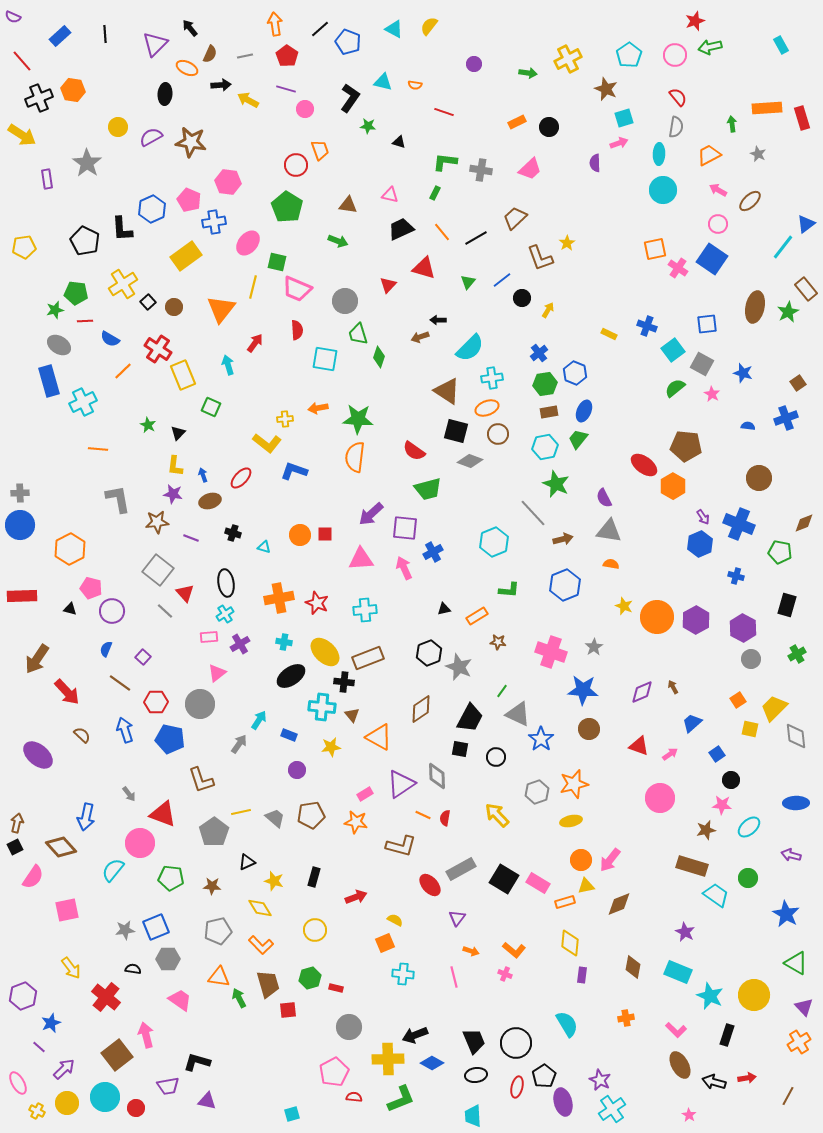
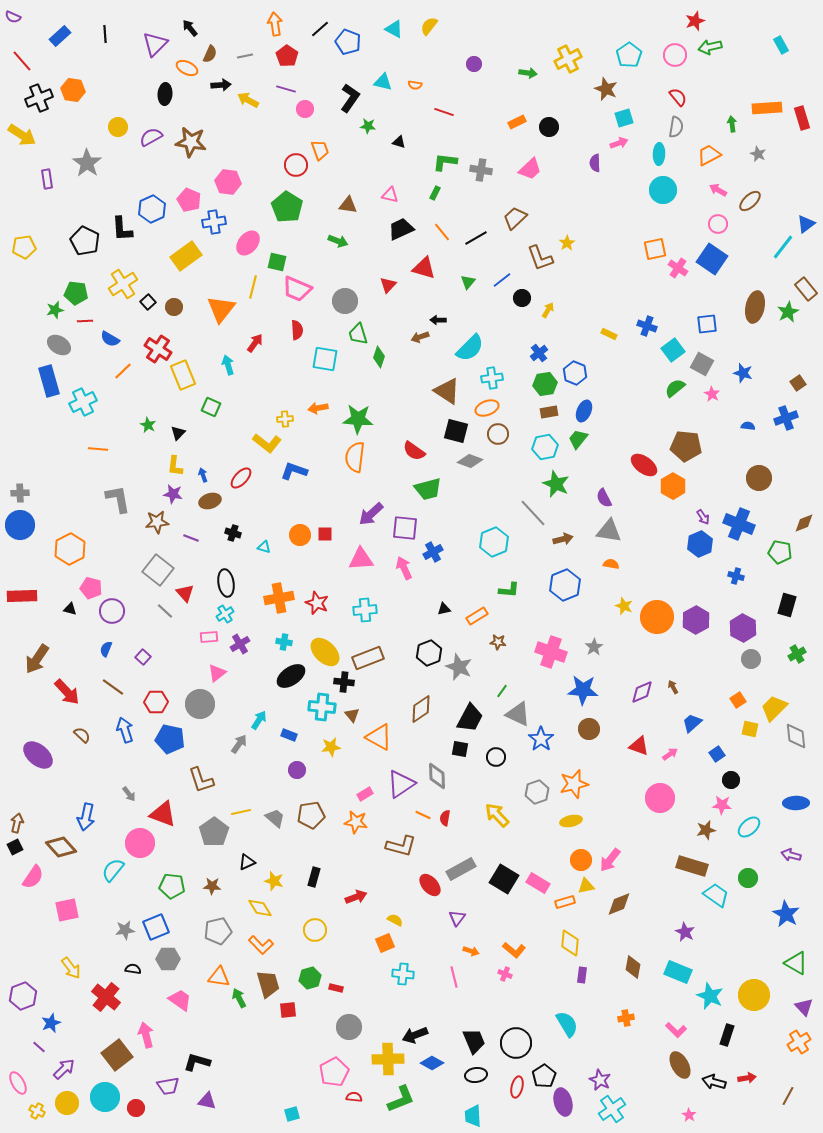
brown line at (120, 683): moved 7 px left, 4 px down
green pentagon at (171, 878): moved 1 px right, 8 px down
